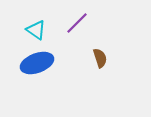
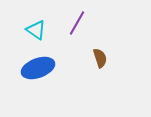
purple line: rotated 15 degrees counterclockwise
blue ellipse: moved 1 px right, 5 px down
